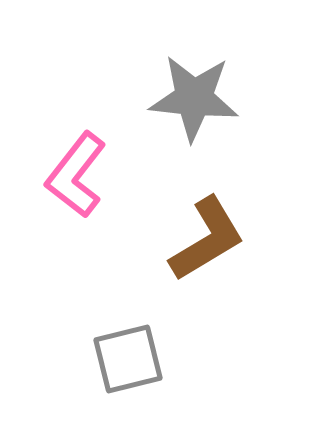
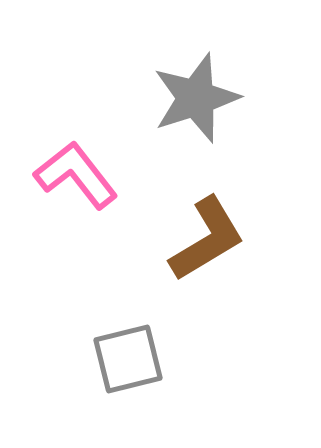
gray star: moved 2 px right; rotated 24 degrees counterclockwise
pink L-shape: rotated 104 degrees clockwise
